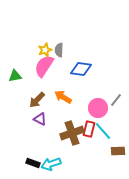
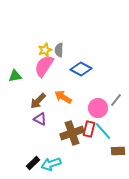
blue diamond: rotated 20 degrees clockwise
brown arrow: moved 1 px right, 1 px down
black rectangle: rotated 64 degrees counterclockwise
